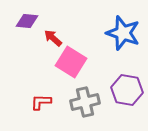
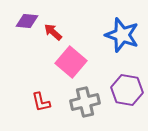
blue star: moved 1 px left, 2 px down
red arrow: moved 6 px up
pink square: rotated 8 degrees clockwise
red L-shape: rotated 105 degrees counterclockwise
